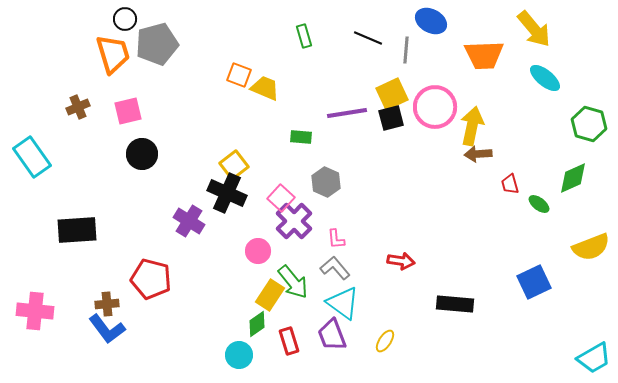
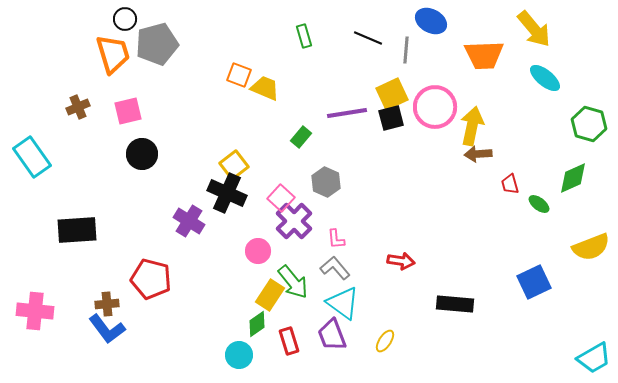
green rectangle at (301, 137): rotated 55 degrees counterclockwise
